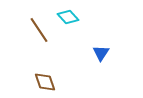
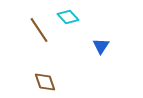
blue triangle: moved 7 px up
